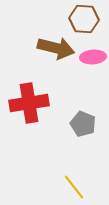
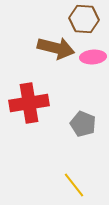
yellow line: moved 2 px up
